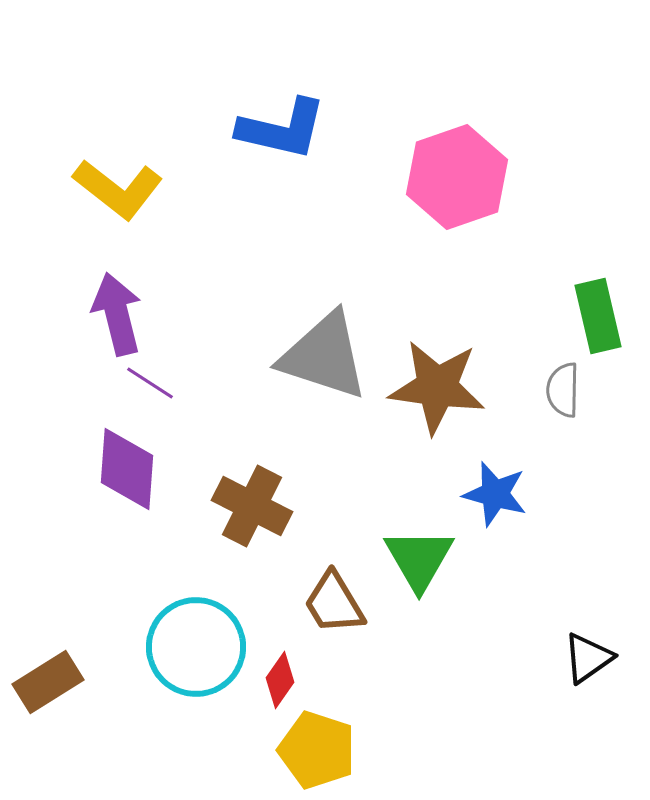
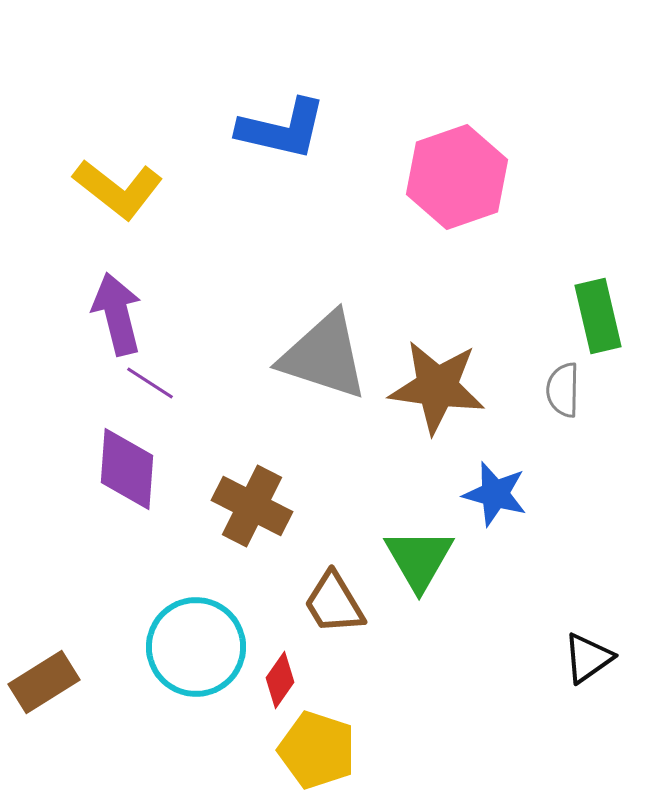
brown rectangle: moved 4 px left
